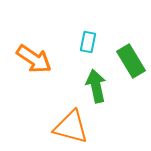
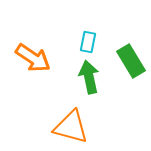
orange arrow: moved 1 px left, 1 px up
green arrow: moved 7 px left, 9 px up
